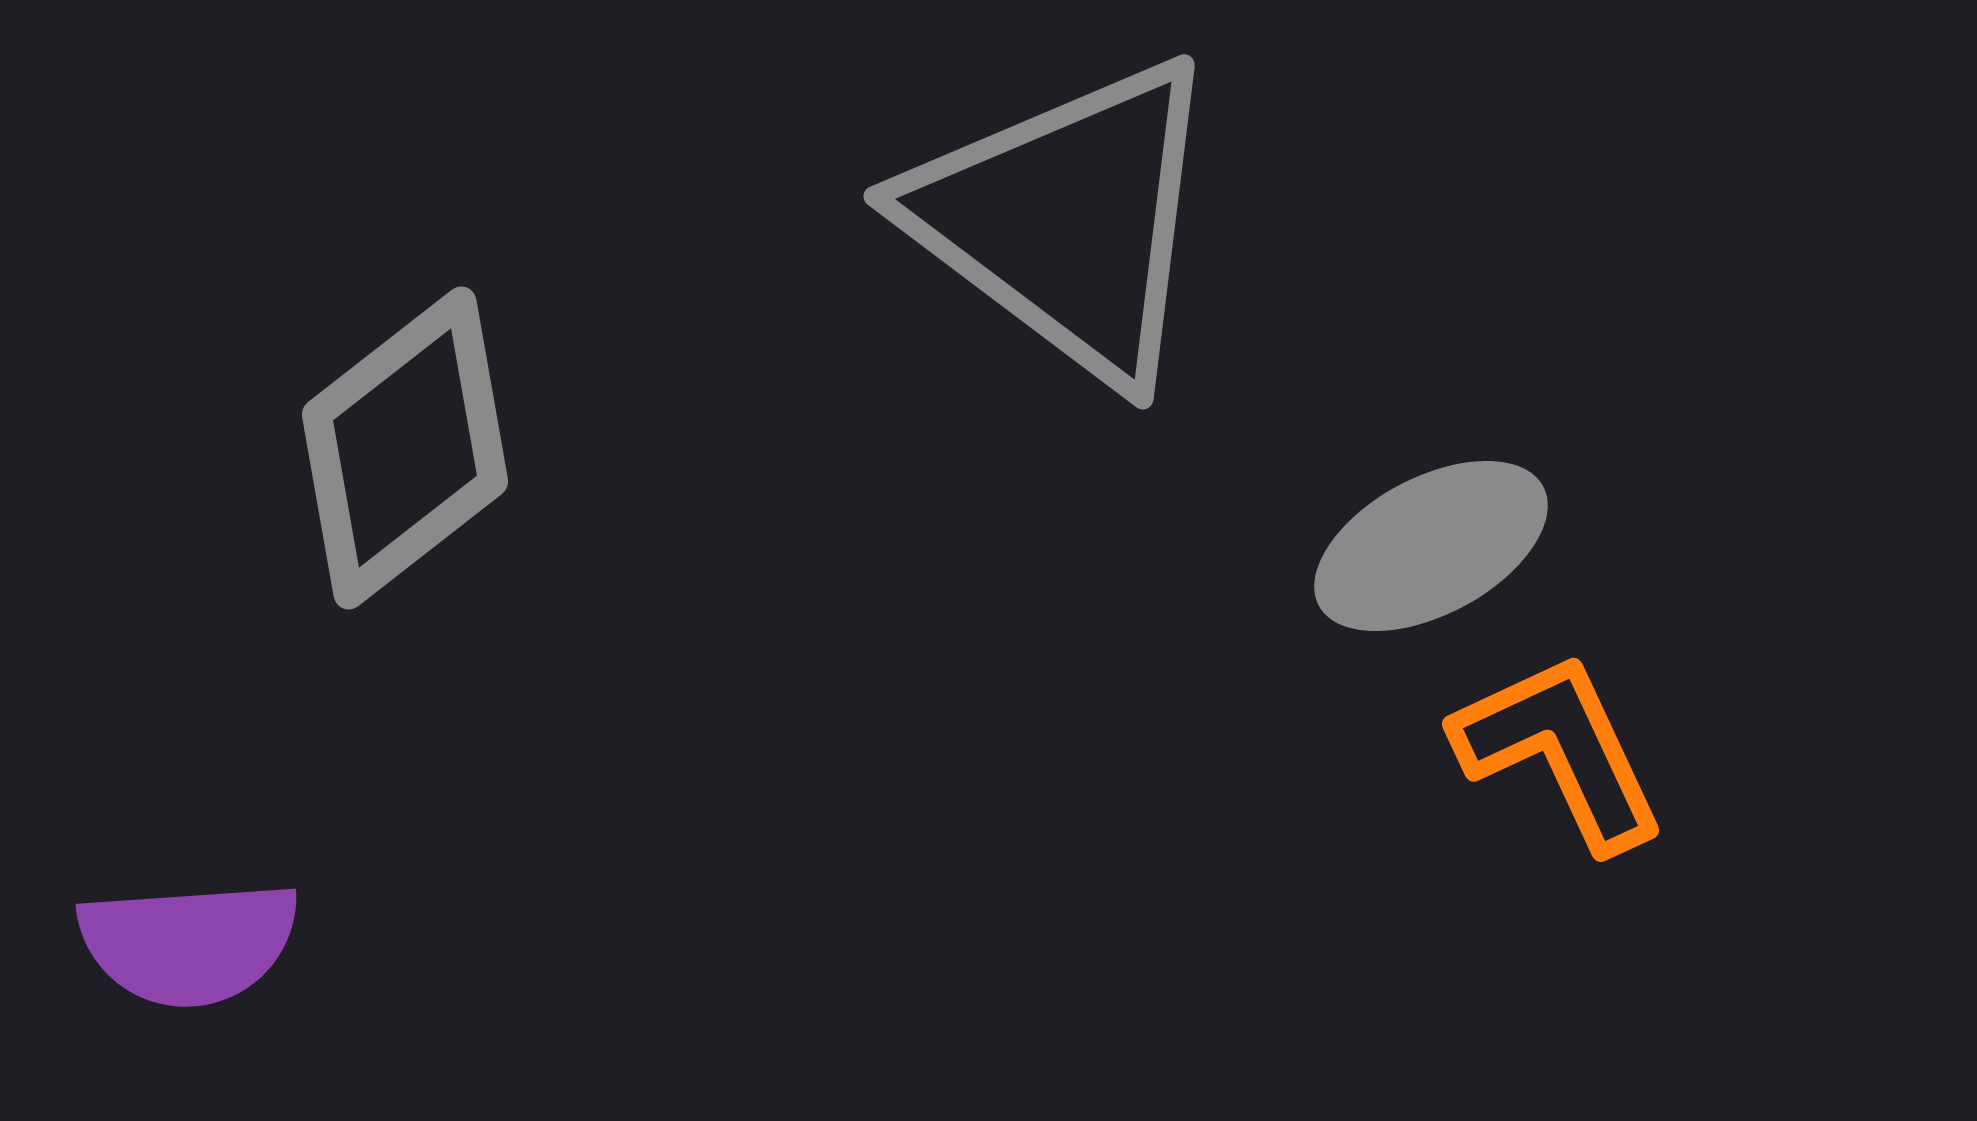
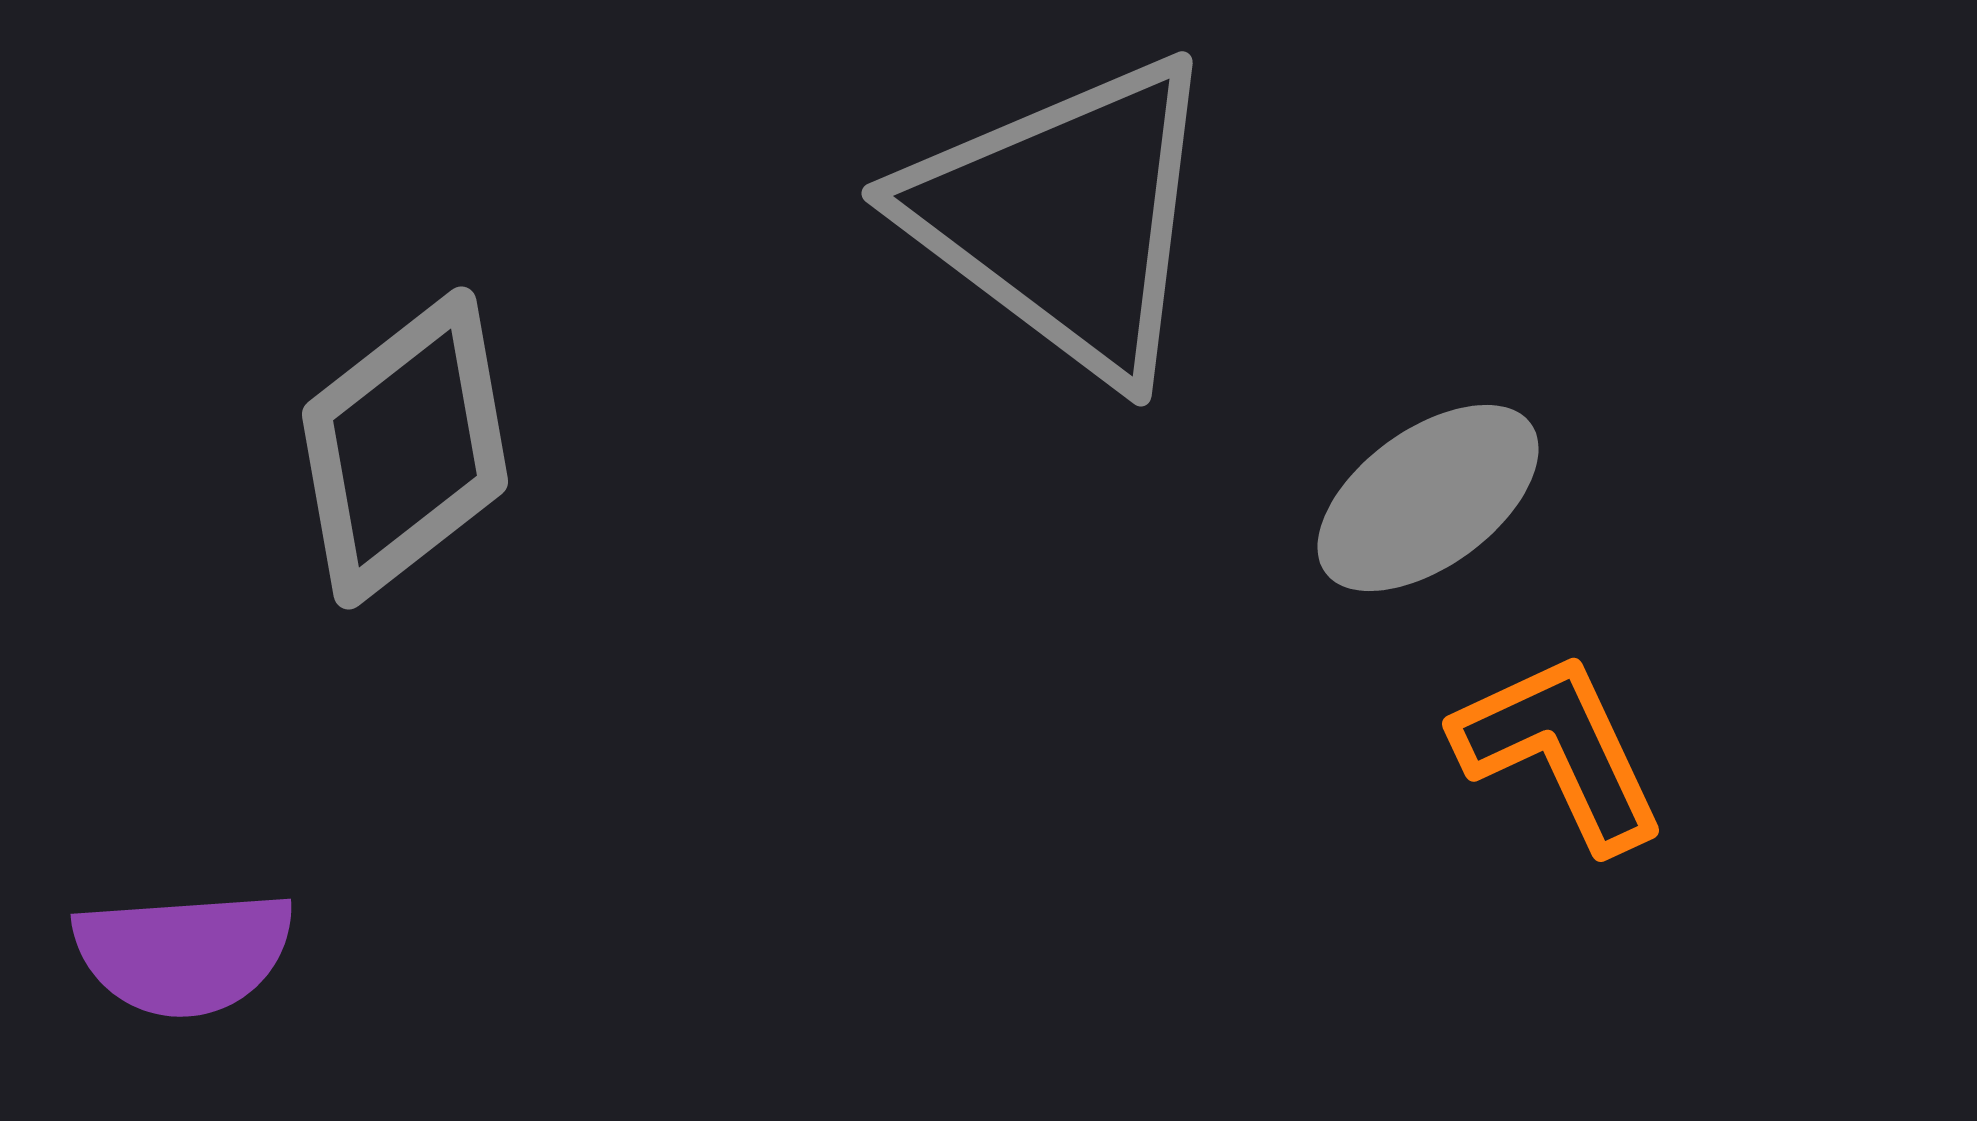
gray triangle: moved 2 px left, 3 px up
gray ellipse: moved 3 px left, 48 px up; rotated 8 degrees counterclockwise
purple semicircle: moved 5 px left, 10 px down
